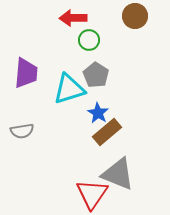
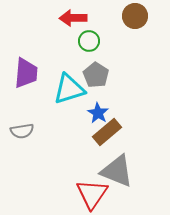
green circle: moved 1 px down
gray triangle: moved 1 px left, 3 px up
